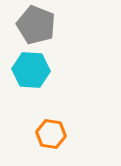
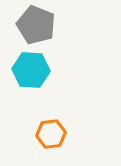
orange hexagon: rotated 16 degrees counterclockwise
